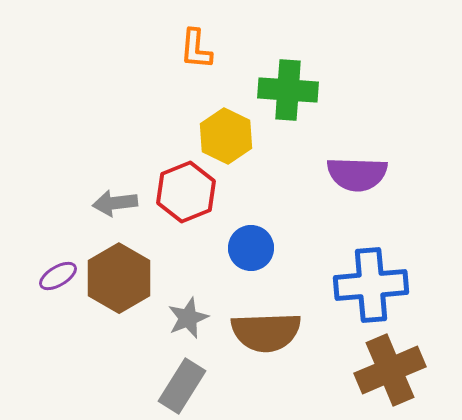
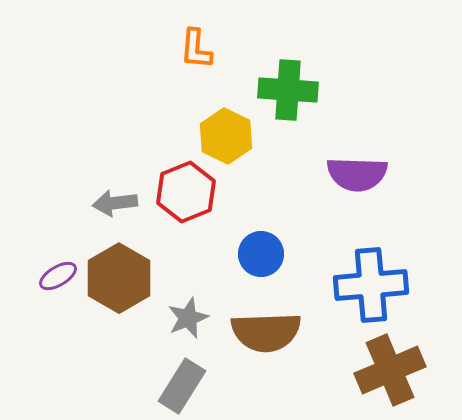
blue circle: moved 10 px right, 6 px down
